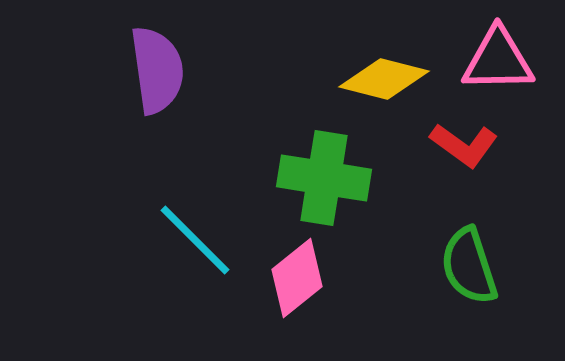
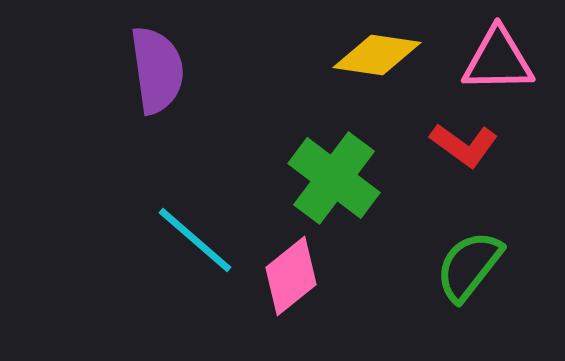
yellow diamond: moved 7 px left, 24 px up; rotated 6 degrees counterclockwise
green cross: moved 10 px right; rotated 28 degrees clockwise
cyan line: rotated 4 degrees counterclockwise
green semicircle: rotated 56 degrees clockwise
pink diamond: moved 6 px left, 2 px up
